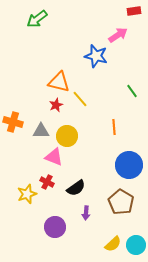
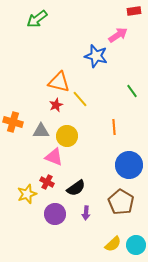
purple circle: moved 13 px up
